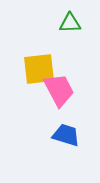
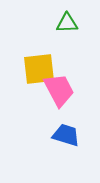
green triangle: moved 3 px left
